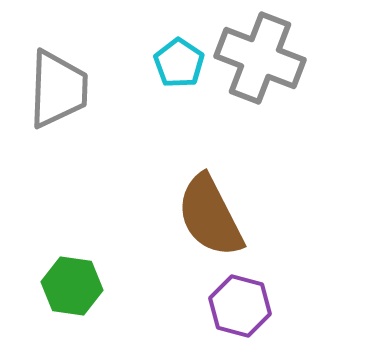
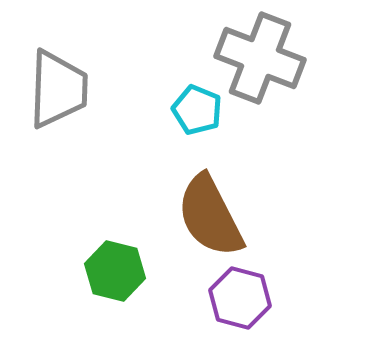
cyan pentagon: moved 18 px right, 47 px down; rotated 12 degrees counterclockwise
green hexagon: moved 43 px right, 15 px up; rotated 6 degrees clockwise
purple hexagon: moved 8 px up
